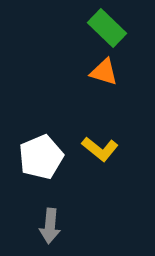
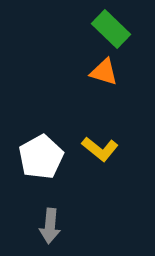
green rectangle: moved 4 px right, 1 px down
white pentagon: rotated 6 degrees counterclockwise
